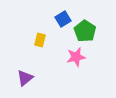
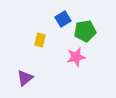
green pentagon: rotated 30 degrees clockwise
